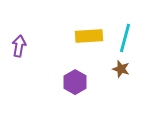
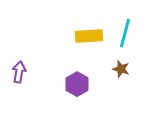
cyan line: moved 5 px up
purple arrow: moved 26 px down
purple hexagon: moved 2 px right, 2 px down
